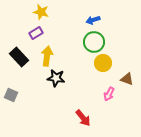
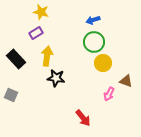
black rectangle: moved 3 px left, 2 px down
brown triangle: moved 1 px left, 2 px down
